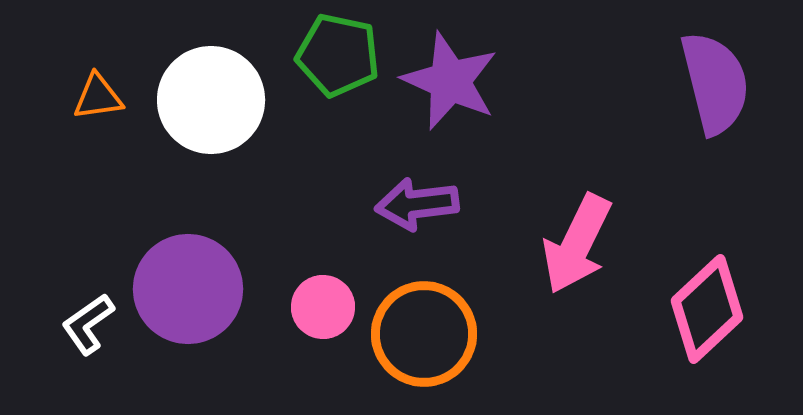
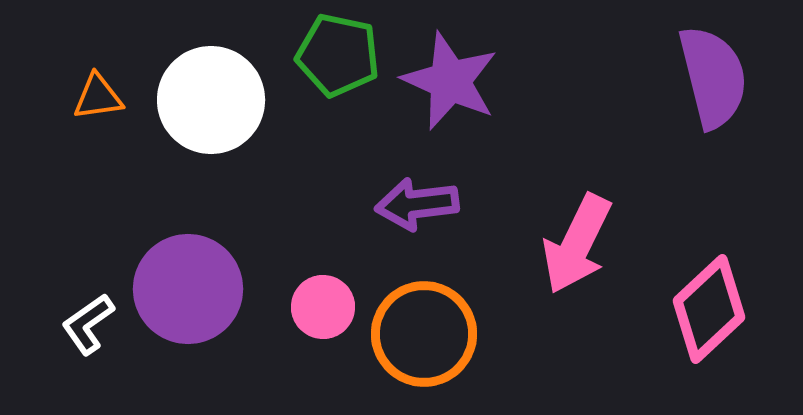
purple semicircle: moved 2 px left, 6 px up
pink diamond: moved 2 px right
